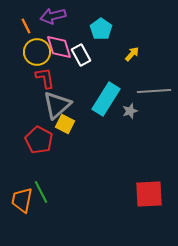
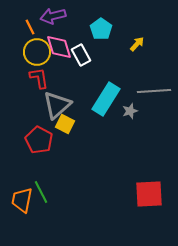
orange line: moved 4 px right, 1 px down
yellow arrow: moved 5 px right, 10 px up
red L-shape: moved 6 px left
